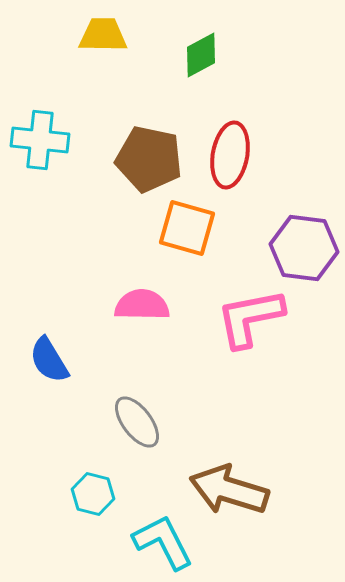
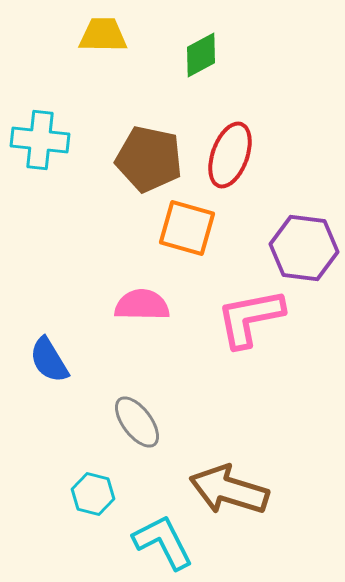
red ellipse: rotated 10 degrees clockwise
